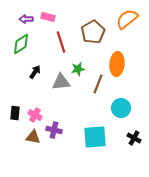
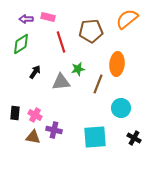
brown pentagon: moved 2 px left, 1 px up; rotated 25 degrees clockwise
